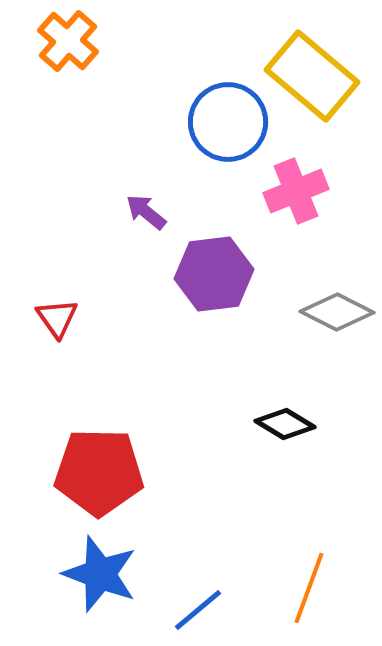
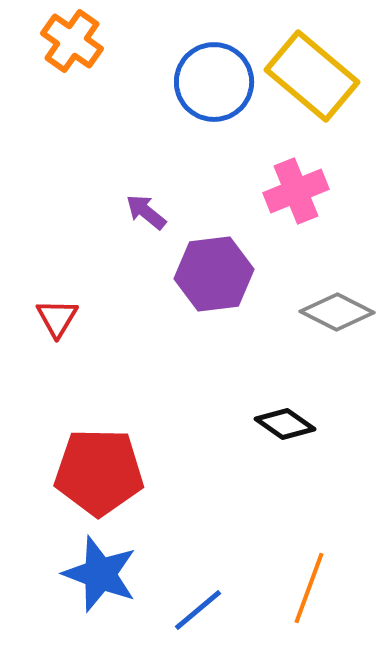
orange cross: moved 4 px right; rotated 6 degrees counterclockwise
blue circle: moved 14 px left, 40 px up
red triangle: rotated 6 degrees clockwise
black diamond: rotated 4 degrees clockwise
